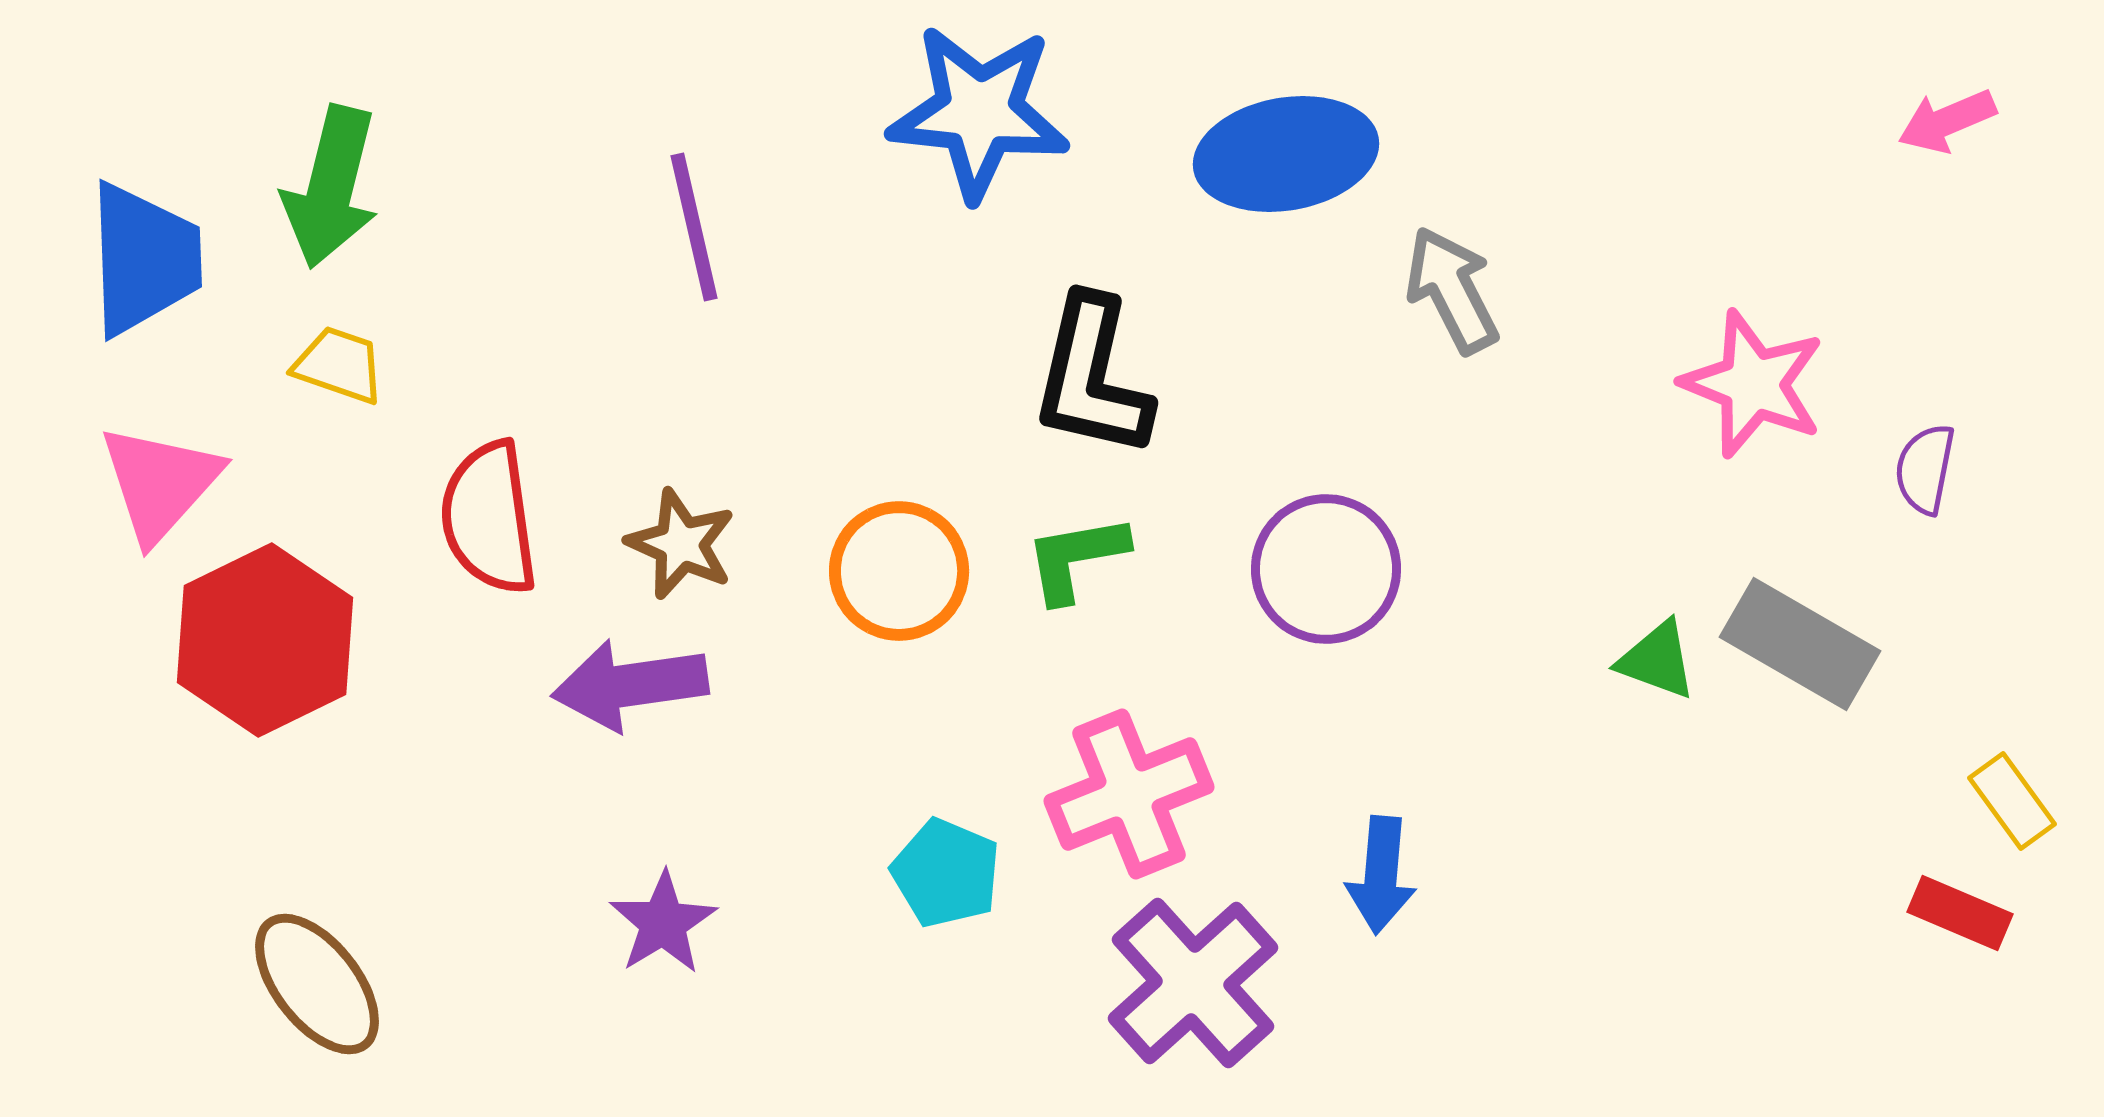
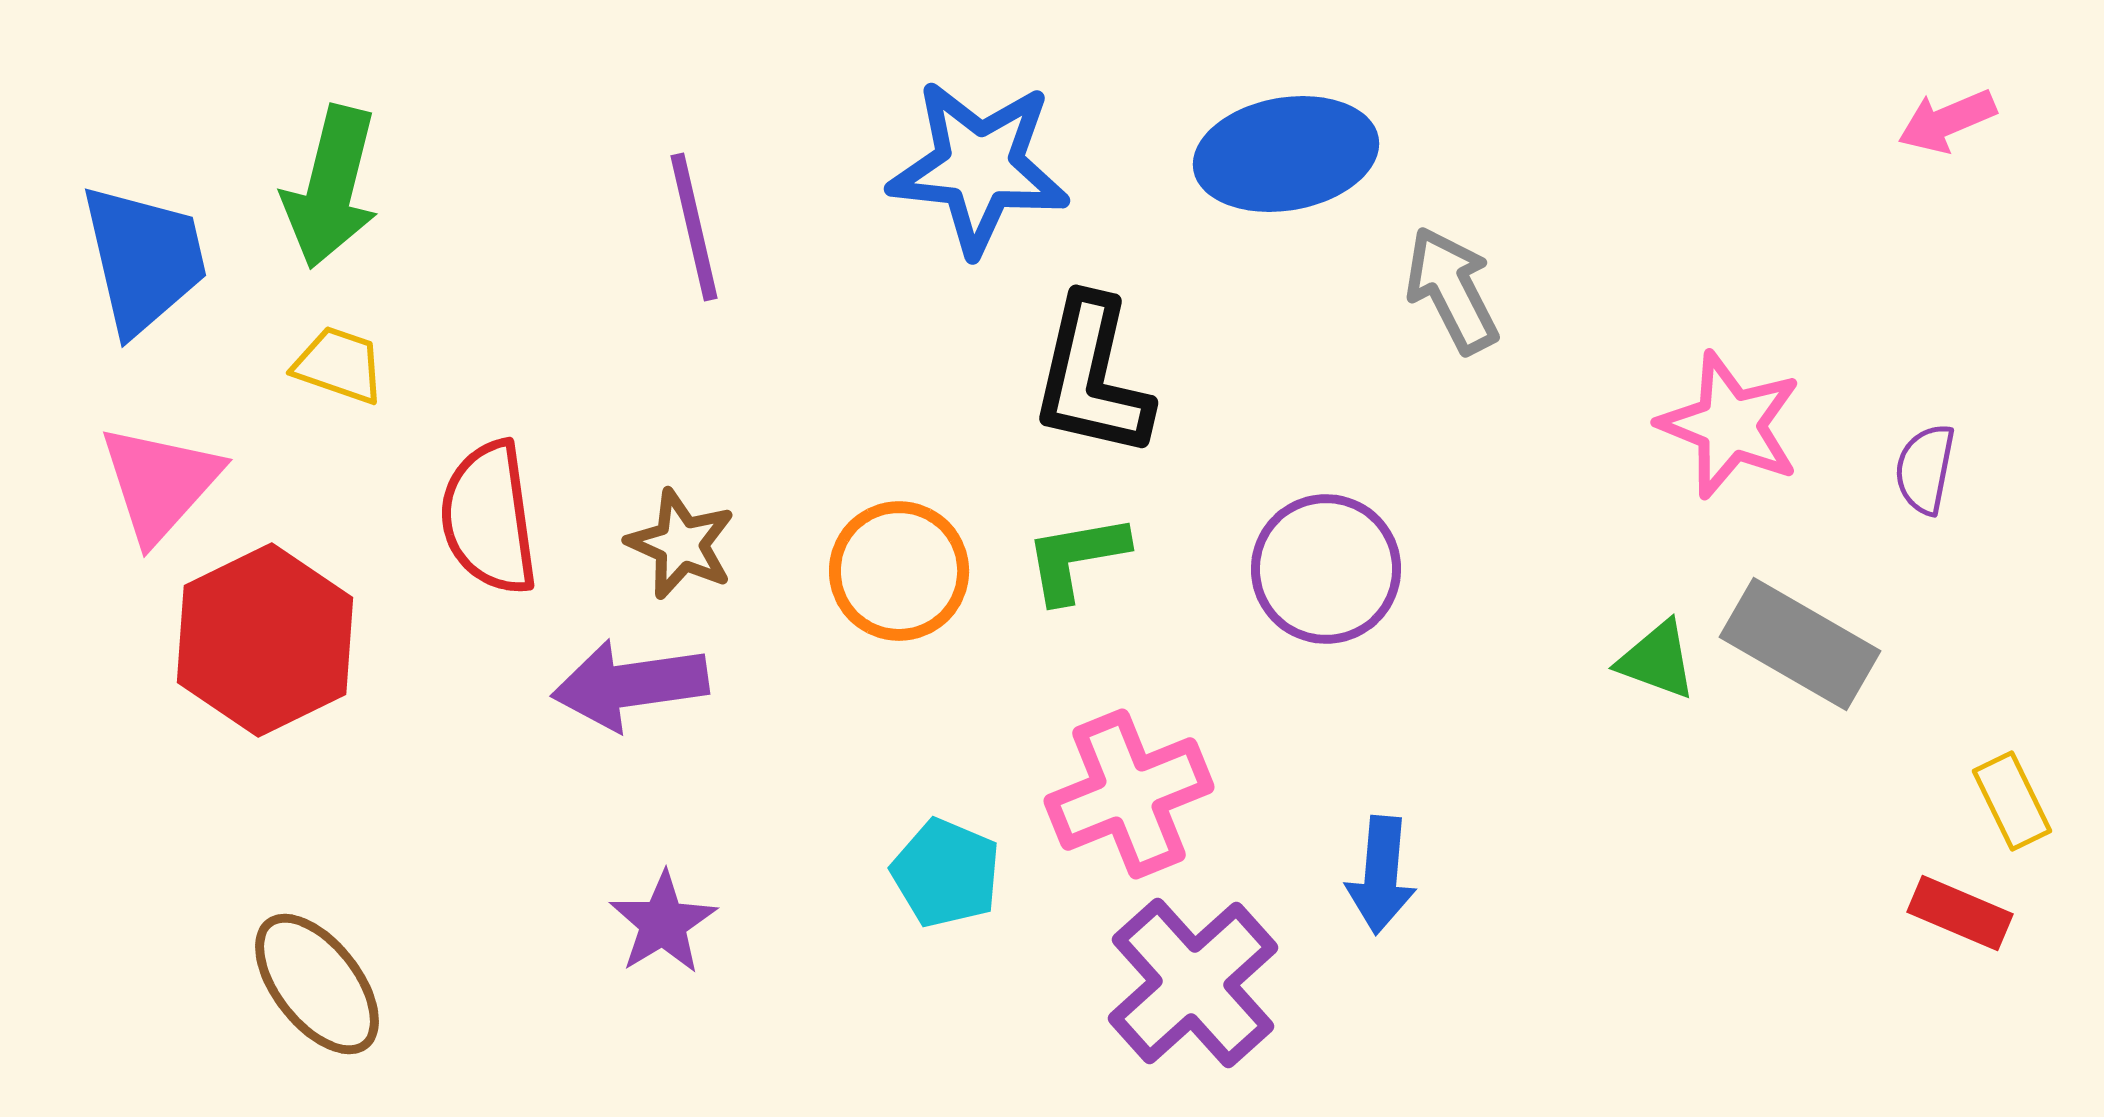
blue star: moved 55 px down
blue trapezoid: rotated 11 degrees counterclockwise
pink star: moved 23 px left, 41 px down
yellow rectangle: rotated 10 degrees clockwise
